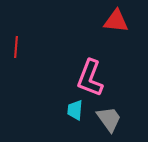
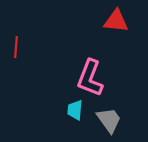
gray trapezoid: moved 1 px down
